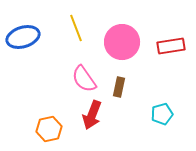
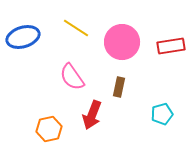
yellow line: rotated 36 degrees counterclockwise
pink semicircle: moved 12 px left, 2 px up
